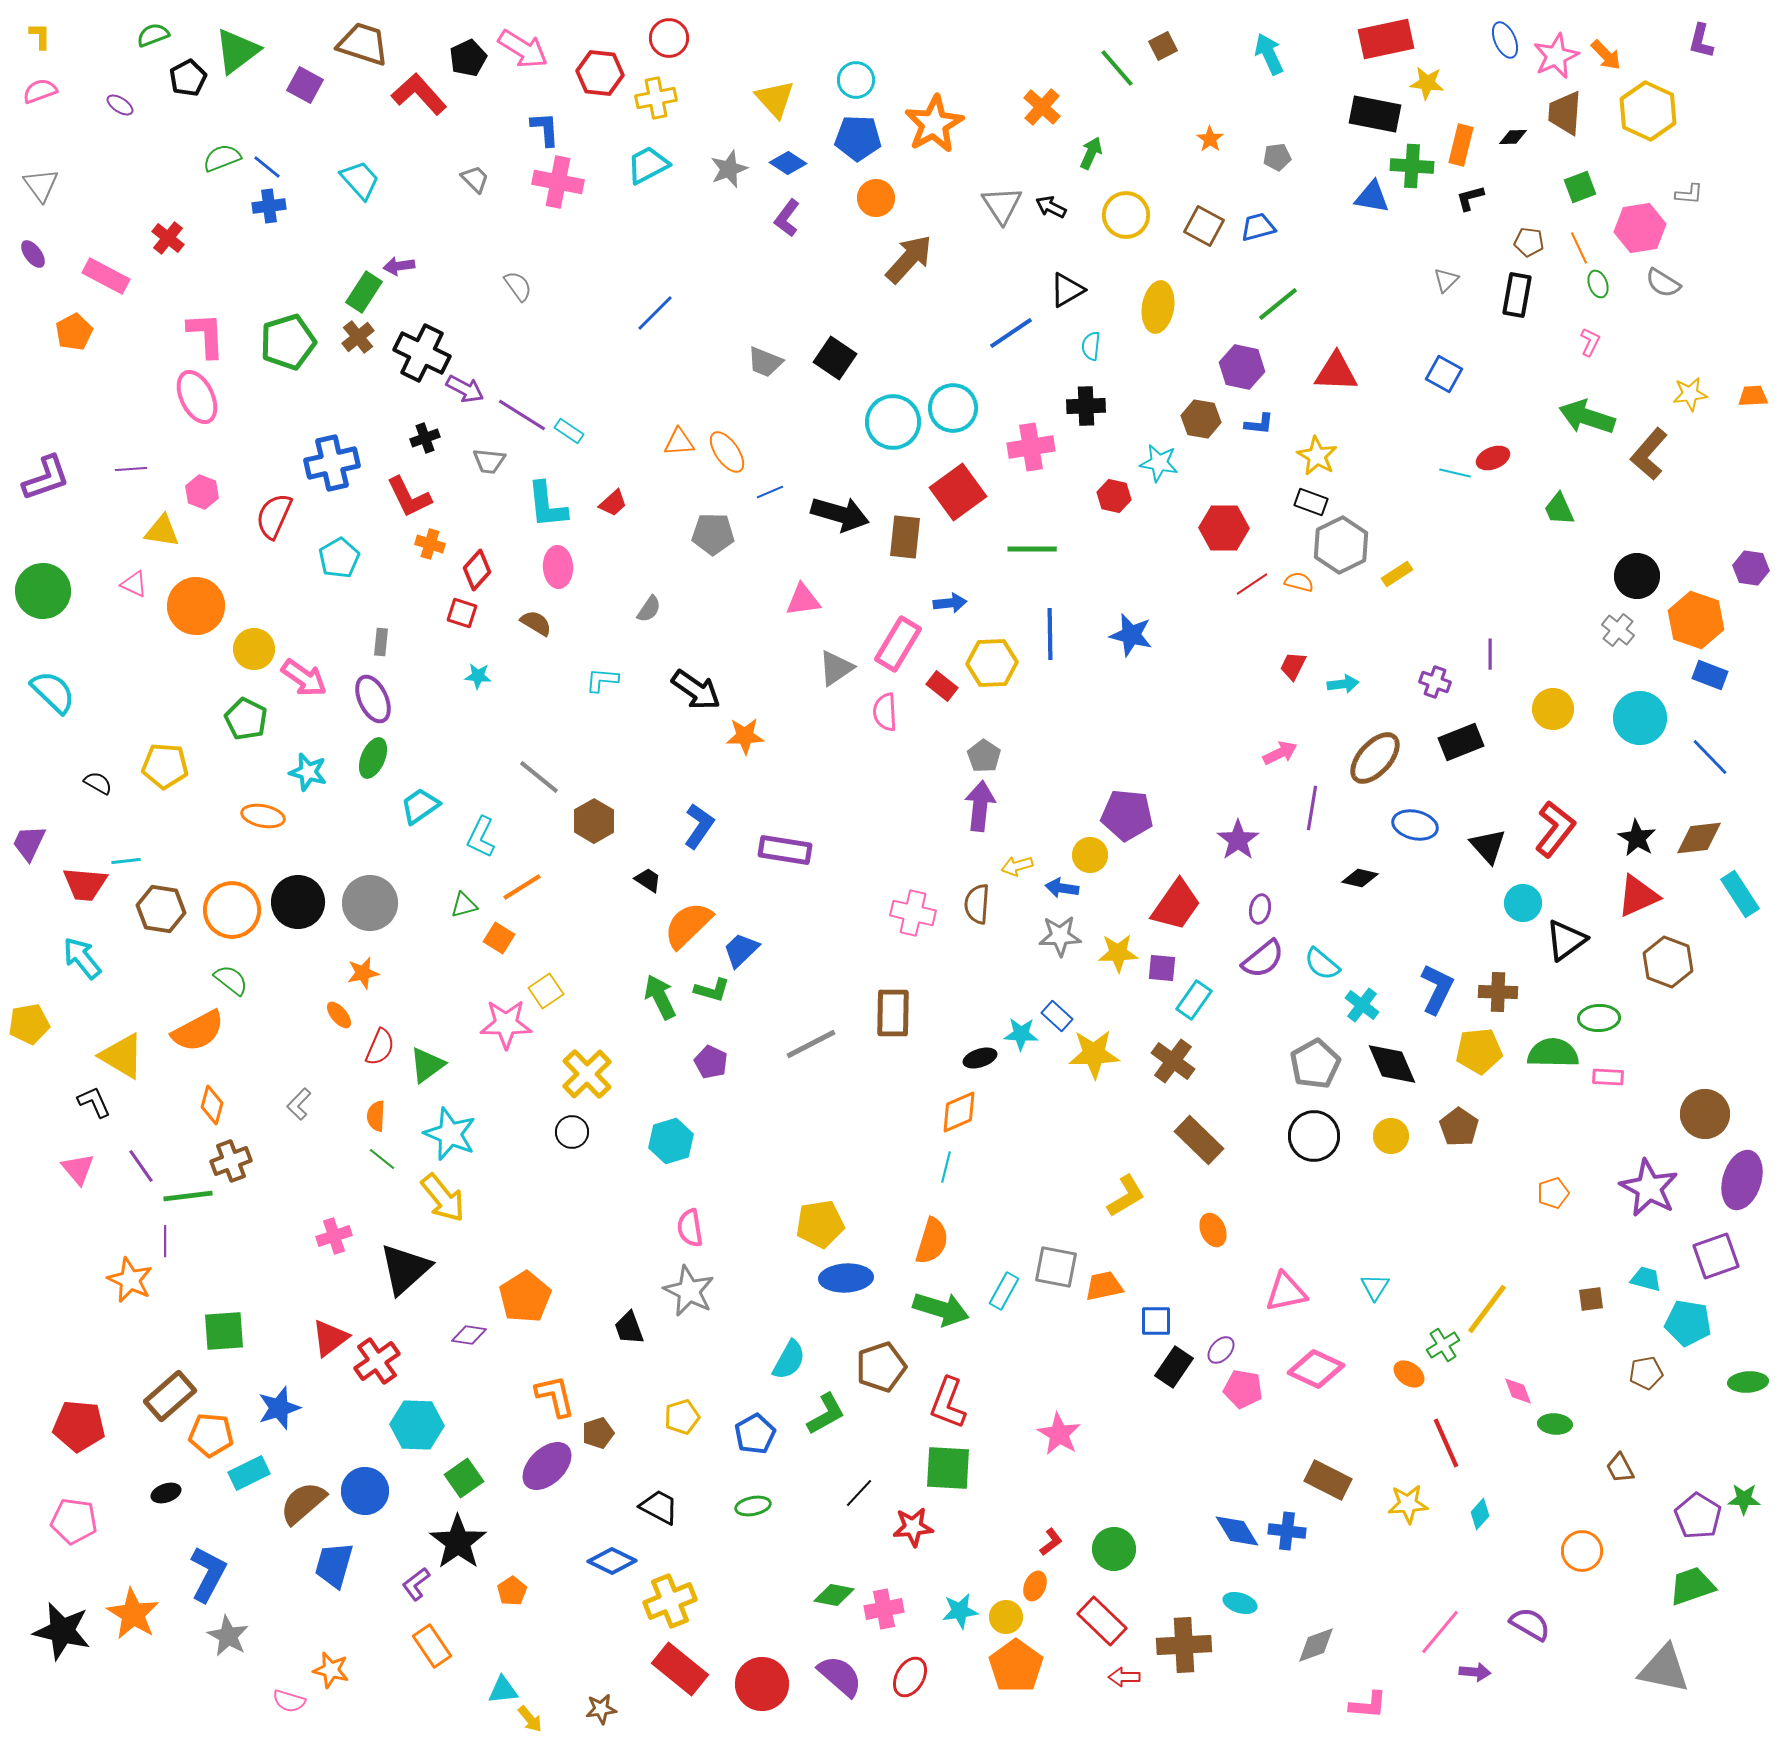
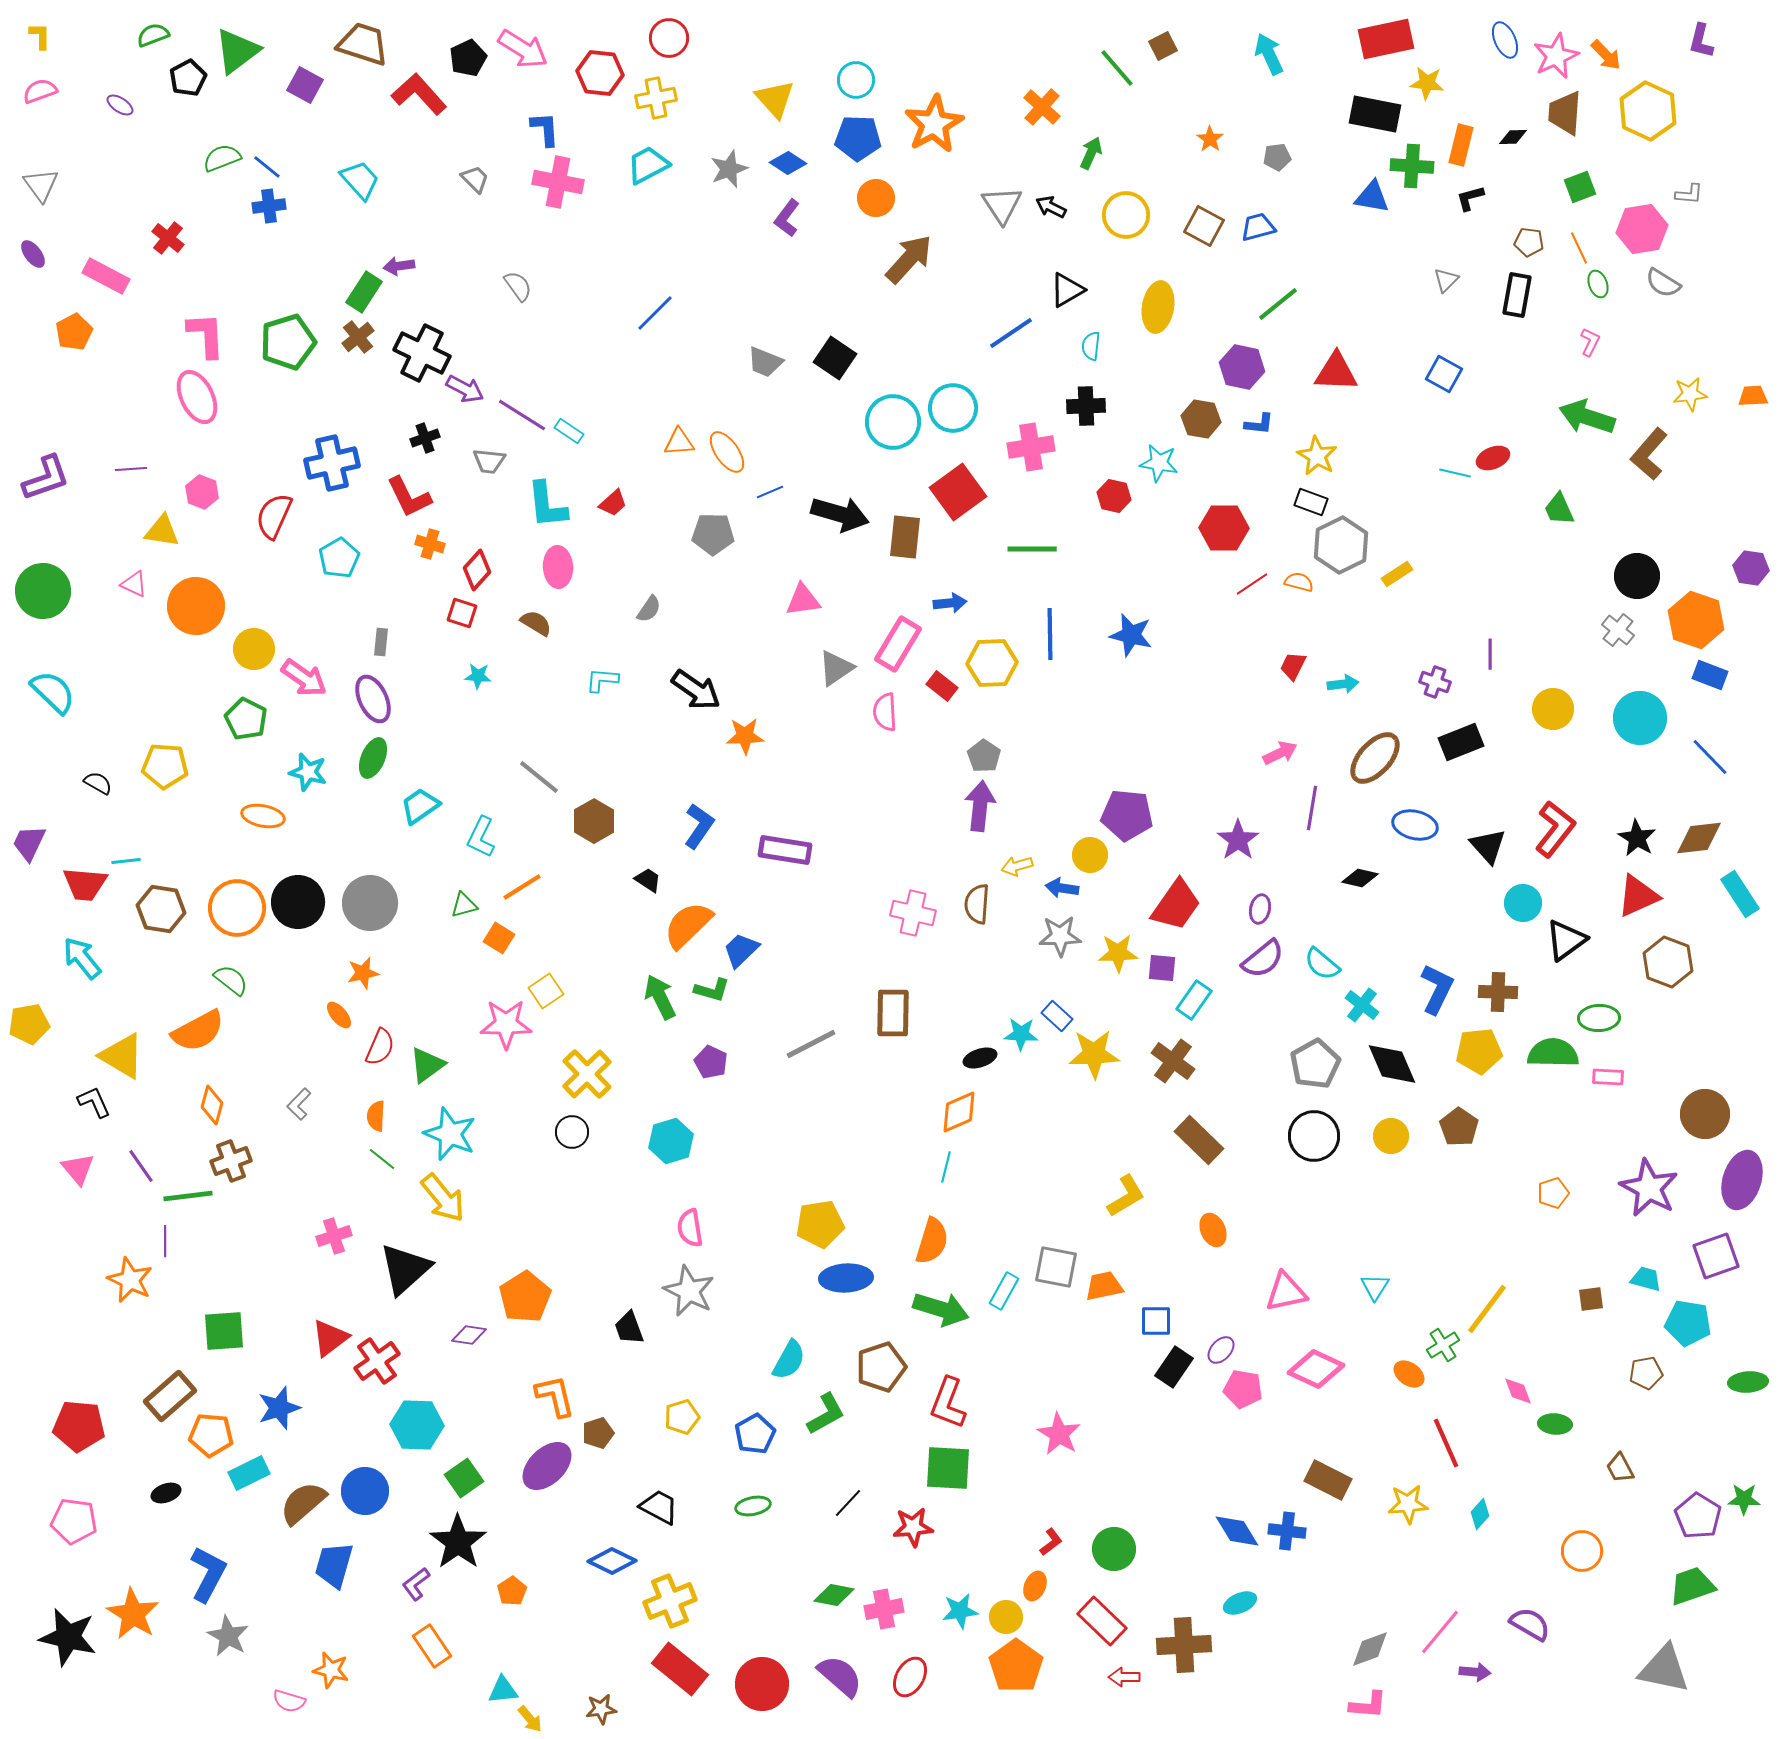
pink hexagon at (1640, 228): moved 2 px right, 1 px down
orange circle at (232, 910): moved 5 px right, 2 px up
black line at (859, 1493): moved 11 px left, 10 px down
cyan ellipse at (1240, 1603): rotated 40 degrees counterclockwise
black star at (62, 1631): moved 6 px right, 6 px down
gray diamond at (1316, 1645): moved 54 px right, 4 px down
